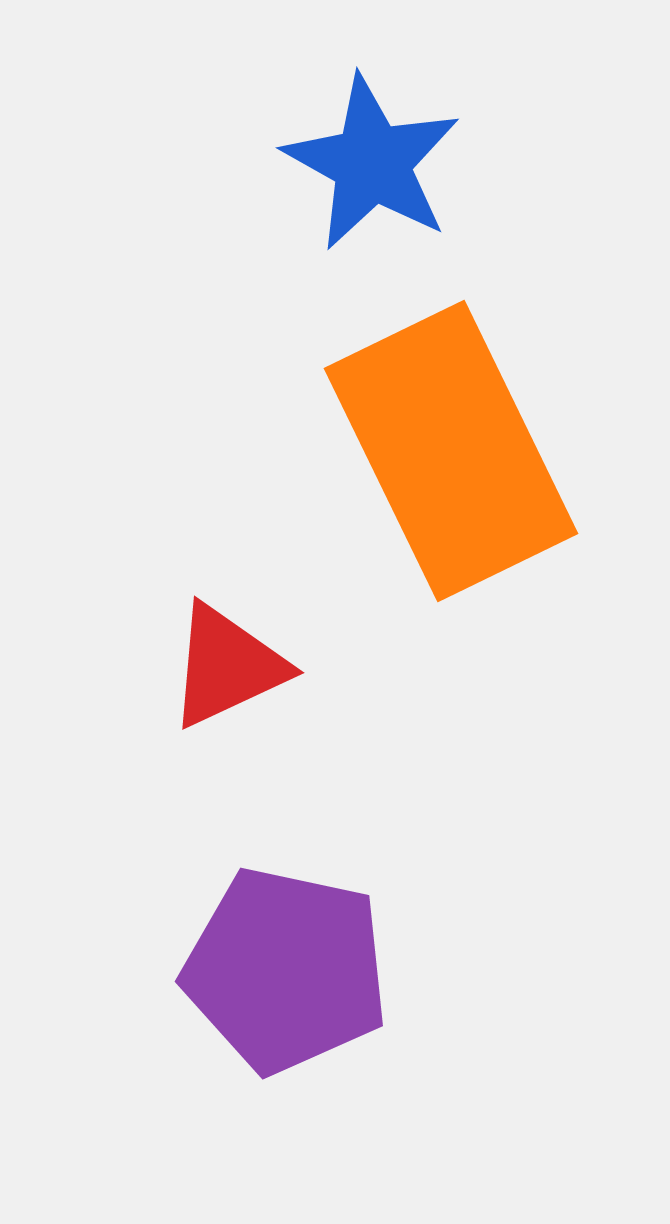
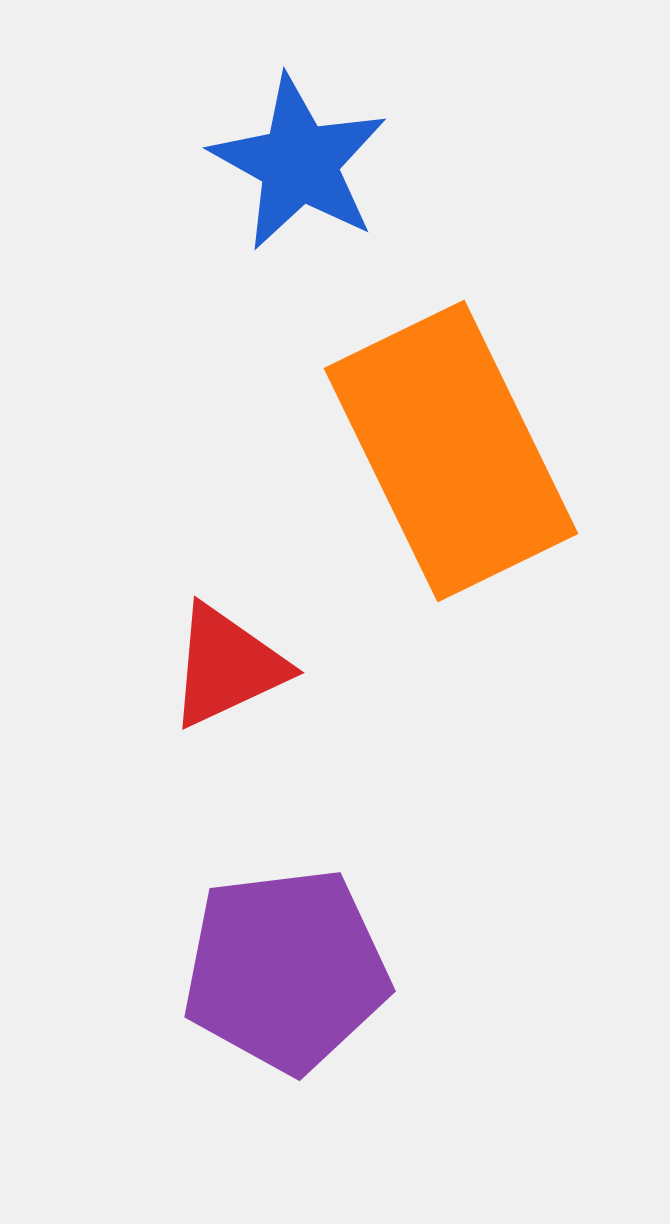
blue star: moved 73 px left
purple pentagon: rotated 19 degrees counterclockwise
